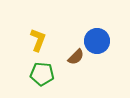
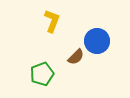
yellow L-shape: moved 14 px right, 19 px up
green pentagon: rotated 25 degrees counterclockwise
